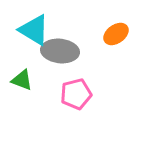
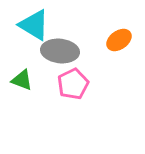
cyan triangle: moved 5 px up
orange ellipse: moved 3 px right, 6 px down
pink pentagon: moved 3 px left, 10 px up; rotated 12 degrees counterclockwise
